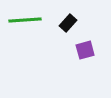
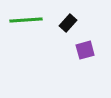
green line: moved 1 px right
